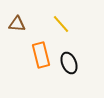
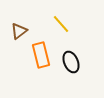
brown triangle: moved 2 px right, 7 px down; rotated 42 degrees counterclockwise
black ellipse: moved 2 px right, 1 px up
